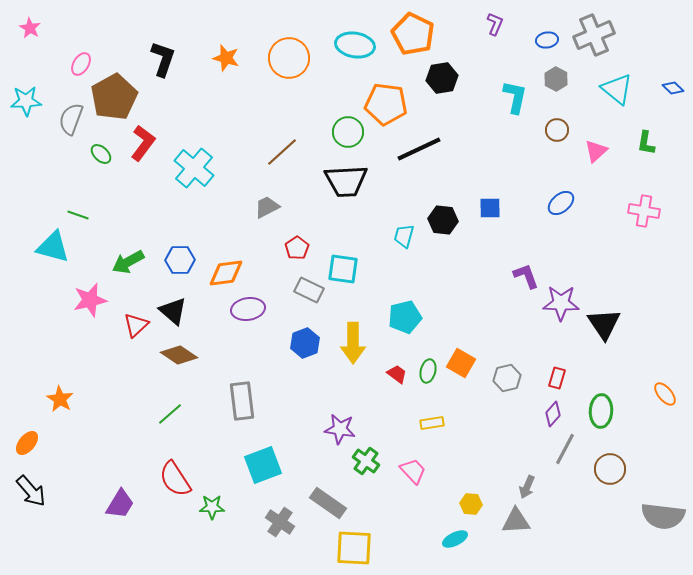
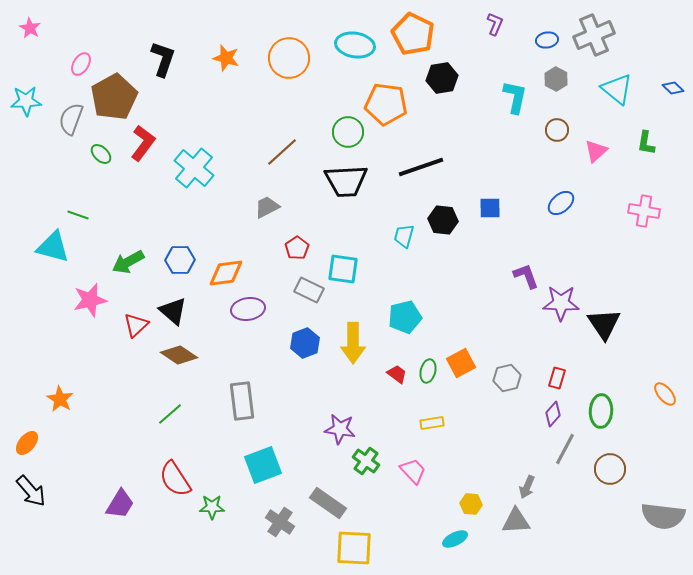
black line at (419, 149): moved 2 px right, 18 px down; rotated 6 degrees clockwise
orange square at (461, 363): rotated 32 degrees clockwise
